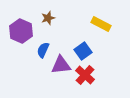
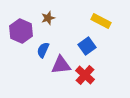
yellow rectangle: moved 3 px up
blue square: moved 4 px right, 5 px up
